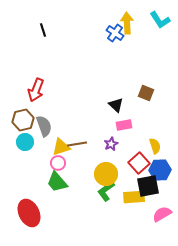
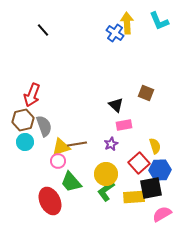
cyan L-shape: moved 1 px left, 1 px down; rotated 10 degrees clockwise
black line: rotated 24 degrees counterclockwise
red arrow: moved 4 px left, 5 px down
pink circle: moved 2 px up
green trapezoid: moved 14 px right
black square: moved 3 px right, 2 px down
red ellipse: moved 21 px right, 12 px up
